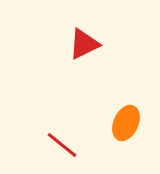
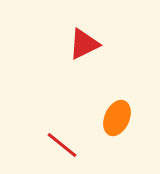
orange ellipse: moved 9 px left, 5 px up
